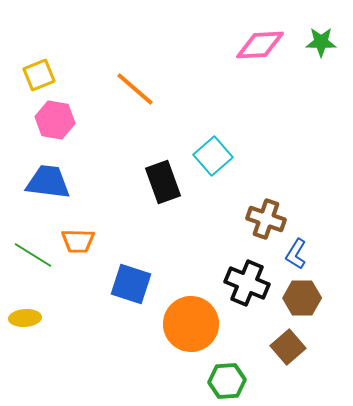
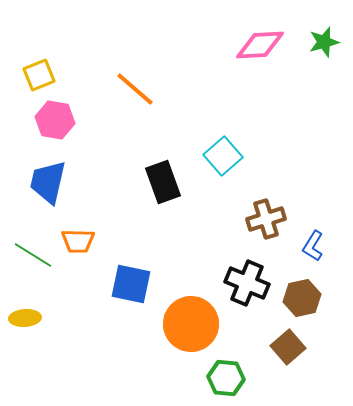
green star: moved 3 px right; rotated 16 degrees counterclockwise
cyan square: moved 10 px right
blue trapezoid: rotated 84 degrees counterclockwise
brown cross: rotated 36 degrees counterclockwise
blue L-shape: moved 17 px right, 8 px up
blue square: rotated 6 degrees counterclockwise
brown hexagon: rotated 12 degrees counterclockwise
green hexagon: moved 1 px left, 3 px up; rotated 9 degrees clockwise
